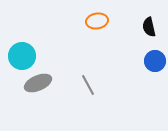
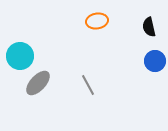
cyan circle: moved 2 px left
gray ellipse: rotated 24 degrees counterclockwise
